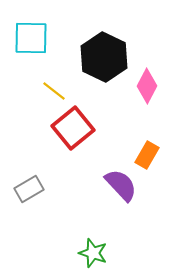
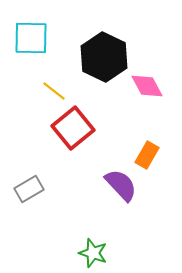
pink diamond: rotated 56 degrees counterclockwise
